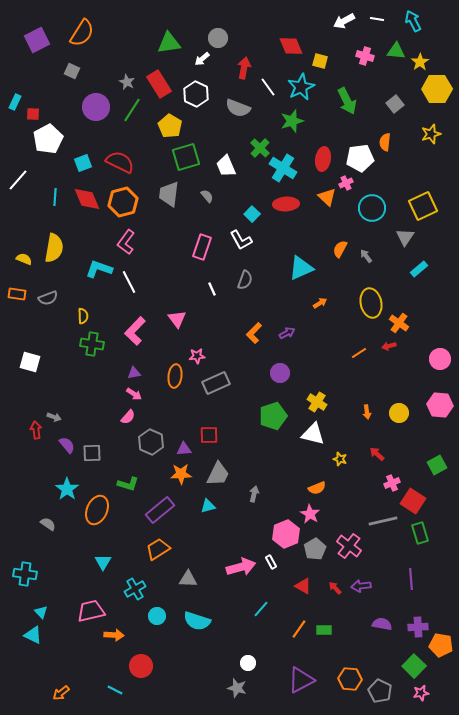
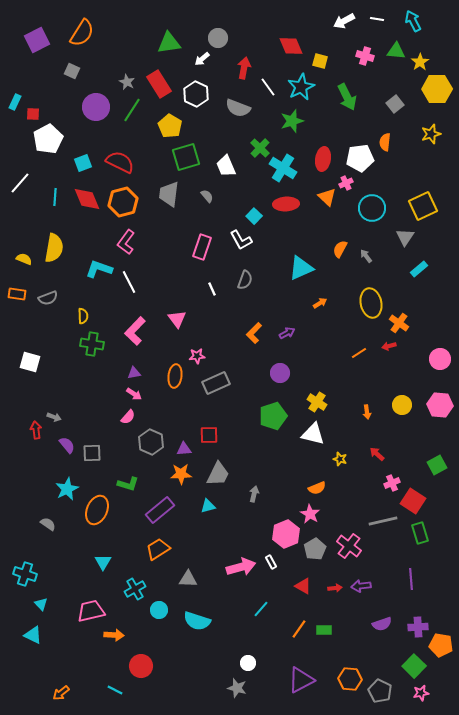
green arrow at (347, 101): moved 4 px up
white line at (18, 180): moved 2 px right, 3 px down
cyan square at (252, 214): moved 2 px right, 2 px down
yellow circle at (399, 413): moved 3 px right, 8 px up
cyan star at (67, 489): rotated 10 degrees clockwise
cyan cross at (25, 574): rotated 10 degrees clockwise
red arrow at (335, 588): rotated 128 degrees clockwise
cyan triangle at (41, 612): moved 8 px up
cyan circle at (157, 616): moved 2 px right, 6 px up
purple semicircle at (382, 624): rotated 150 degrees clockwise
